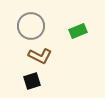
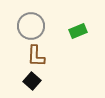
brown L-shape: moved 4 px left; rotated 65 degrees clockwise
black square: rotated 30 degrees counterclockwise
